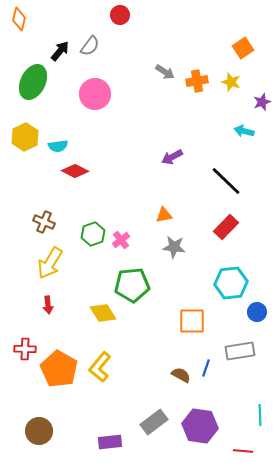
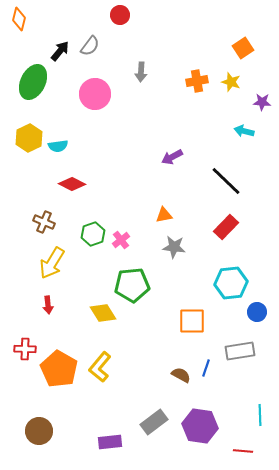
gray arrow at (165, 72): moved 24 px left; rotated 60 degrees clockwise
purple star at (262, 102): rotated 24 degrees clockwise
yellow hexagon at (25, 137): moved 4 px right, 1 px down
red diamond at (75, 171): moved 3 px left, 13 px down
yellow arrow at (50, 263): moved 2 px right
